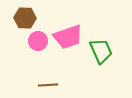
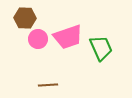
pink circle: moved 2 px up
green trapezoid: moved 3 px up
